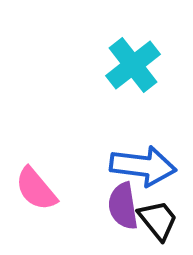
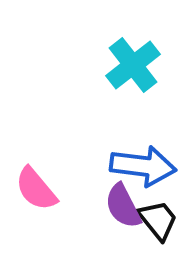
purple semicircle: rotated 18 degrees counterclockwise
